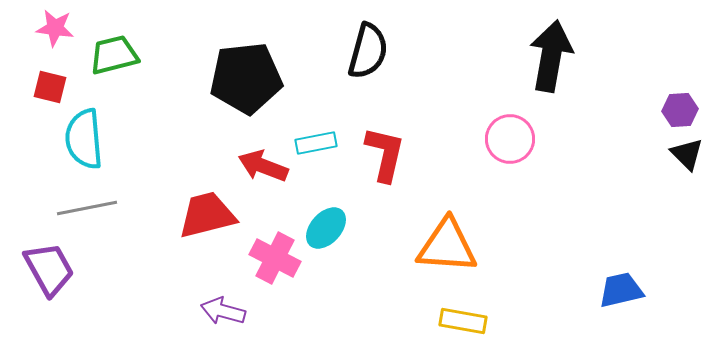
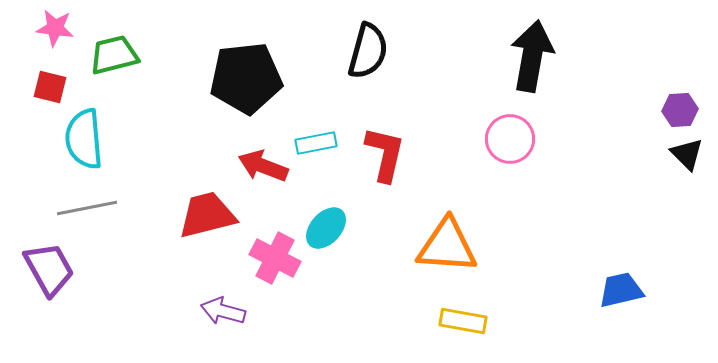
black arrow: moved 19 px left
